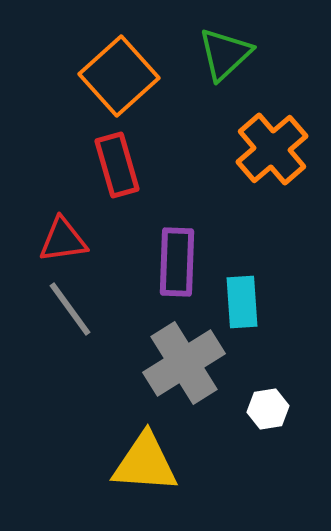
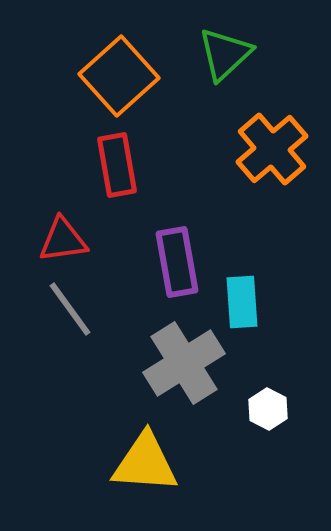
red rectangle: rotated 6 degrees clockwise
purple rectangle: rotated 12 degrees counterclockwise
white hexagon: rotated 24 degrees counterclockwise
